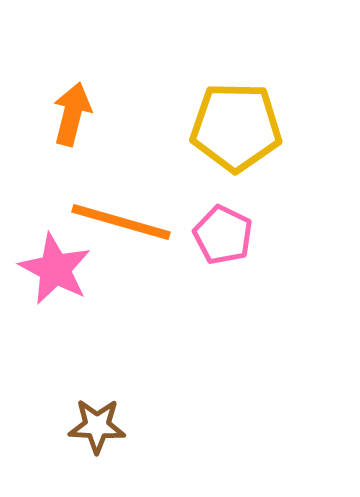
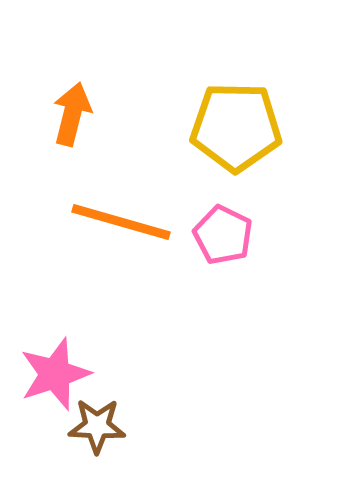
pink star: moved 105 px down; rotated 26 degrees clockwise
